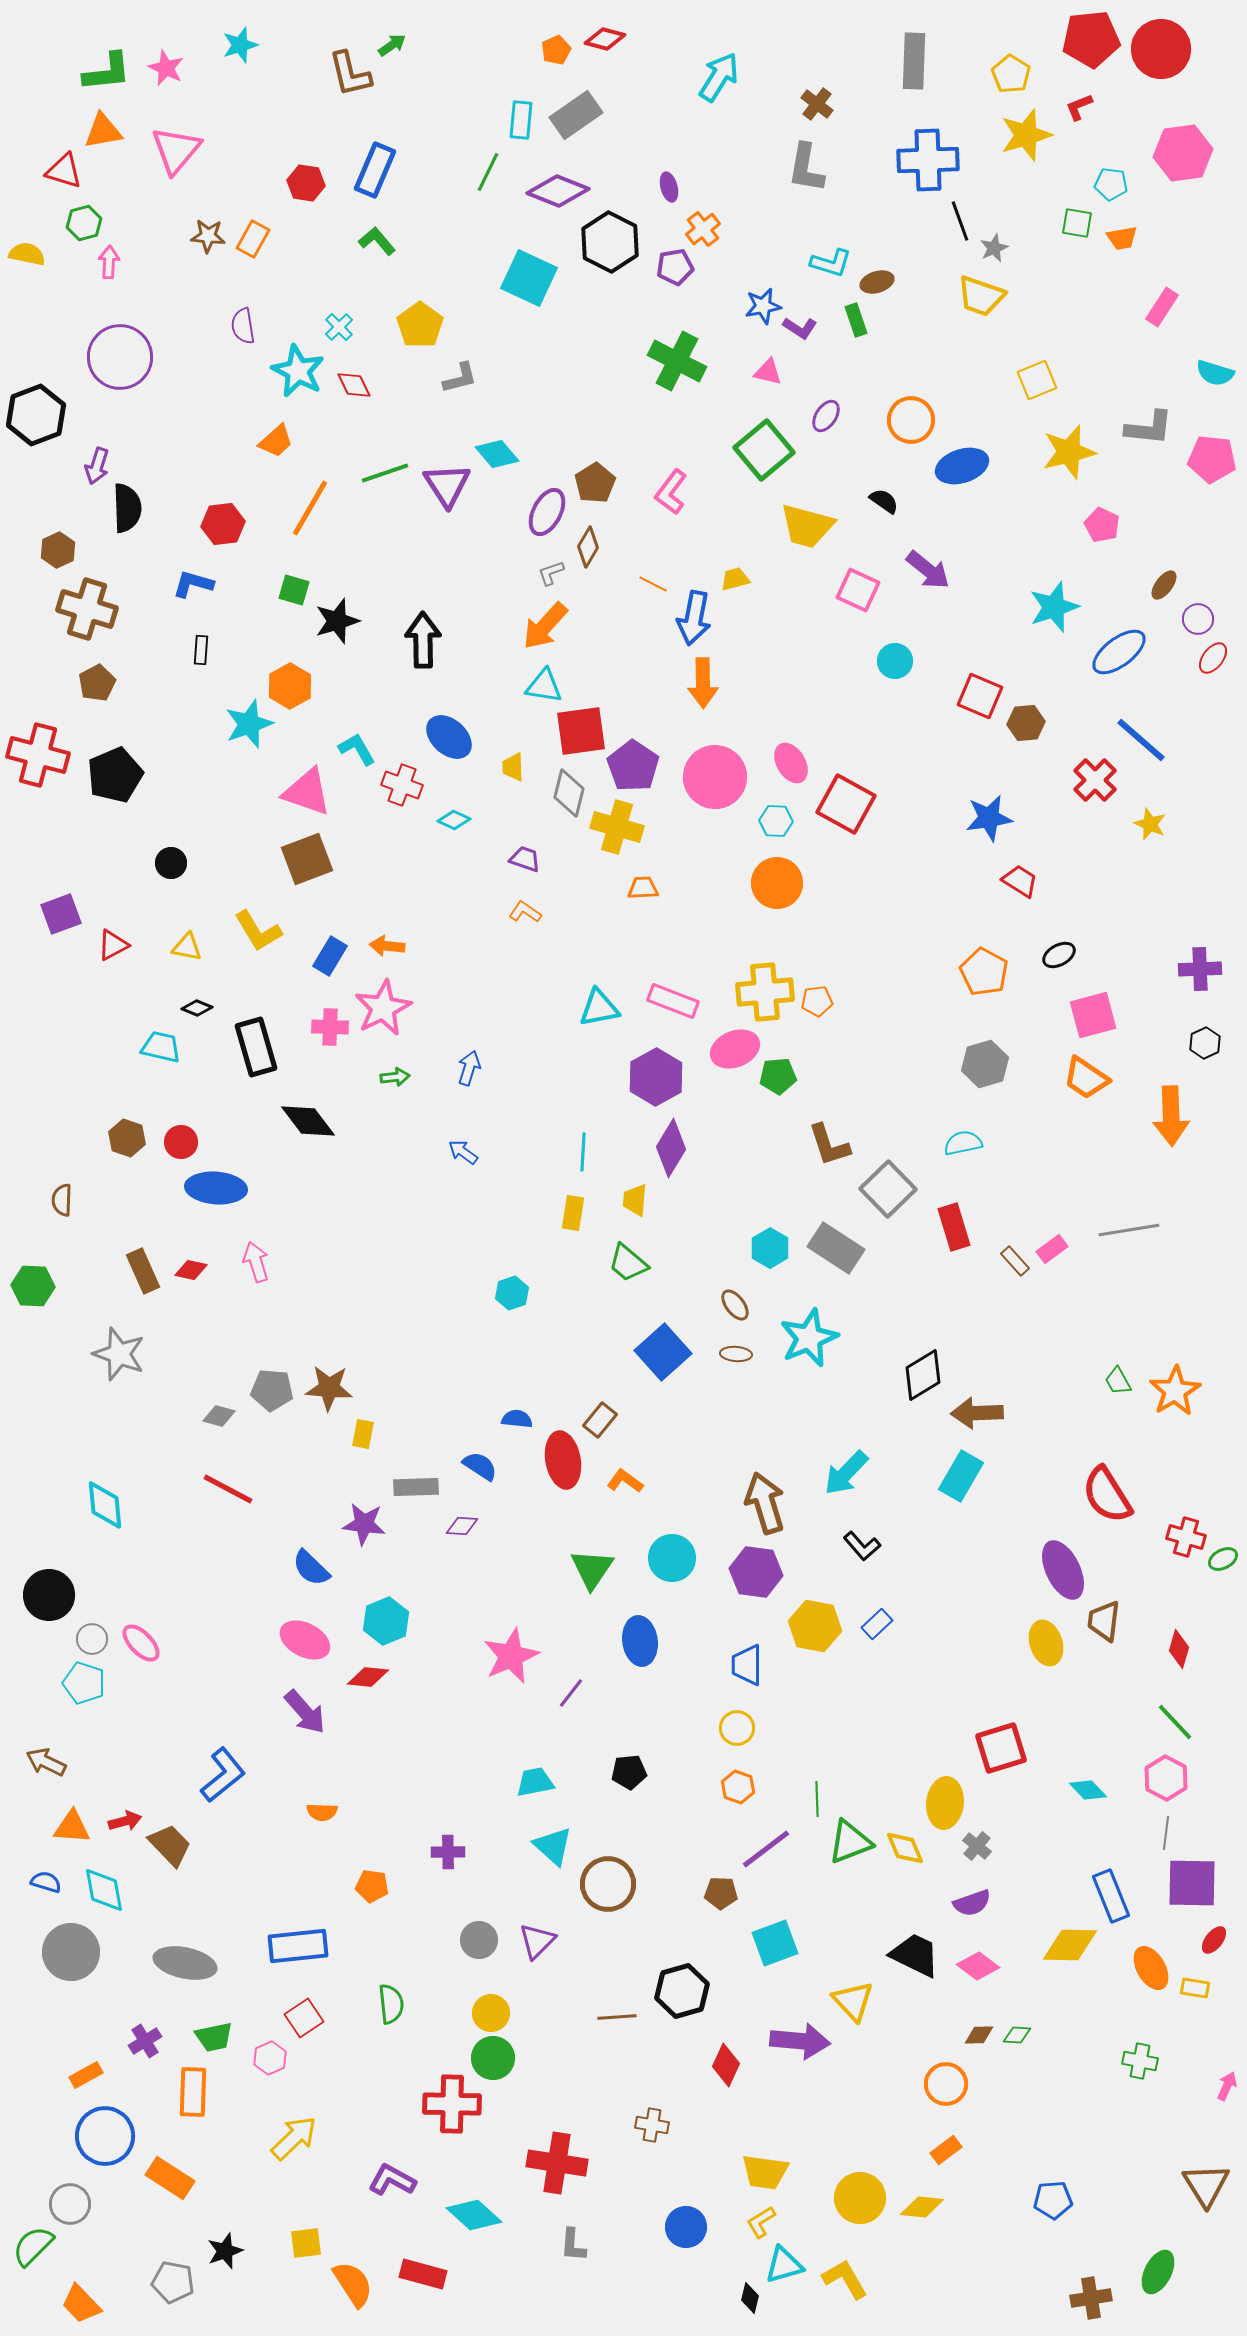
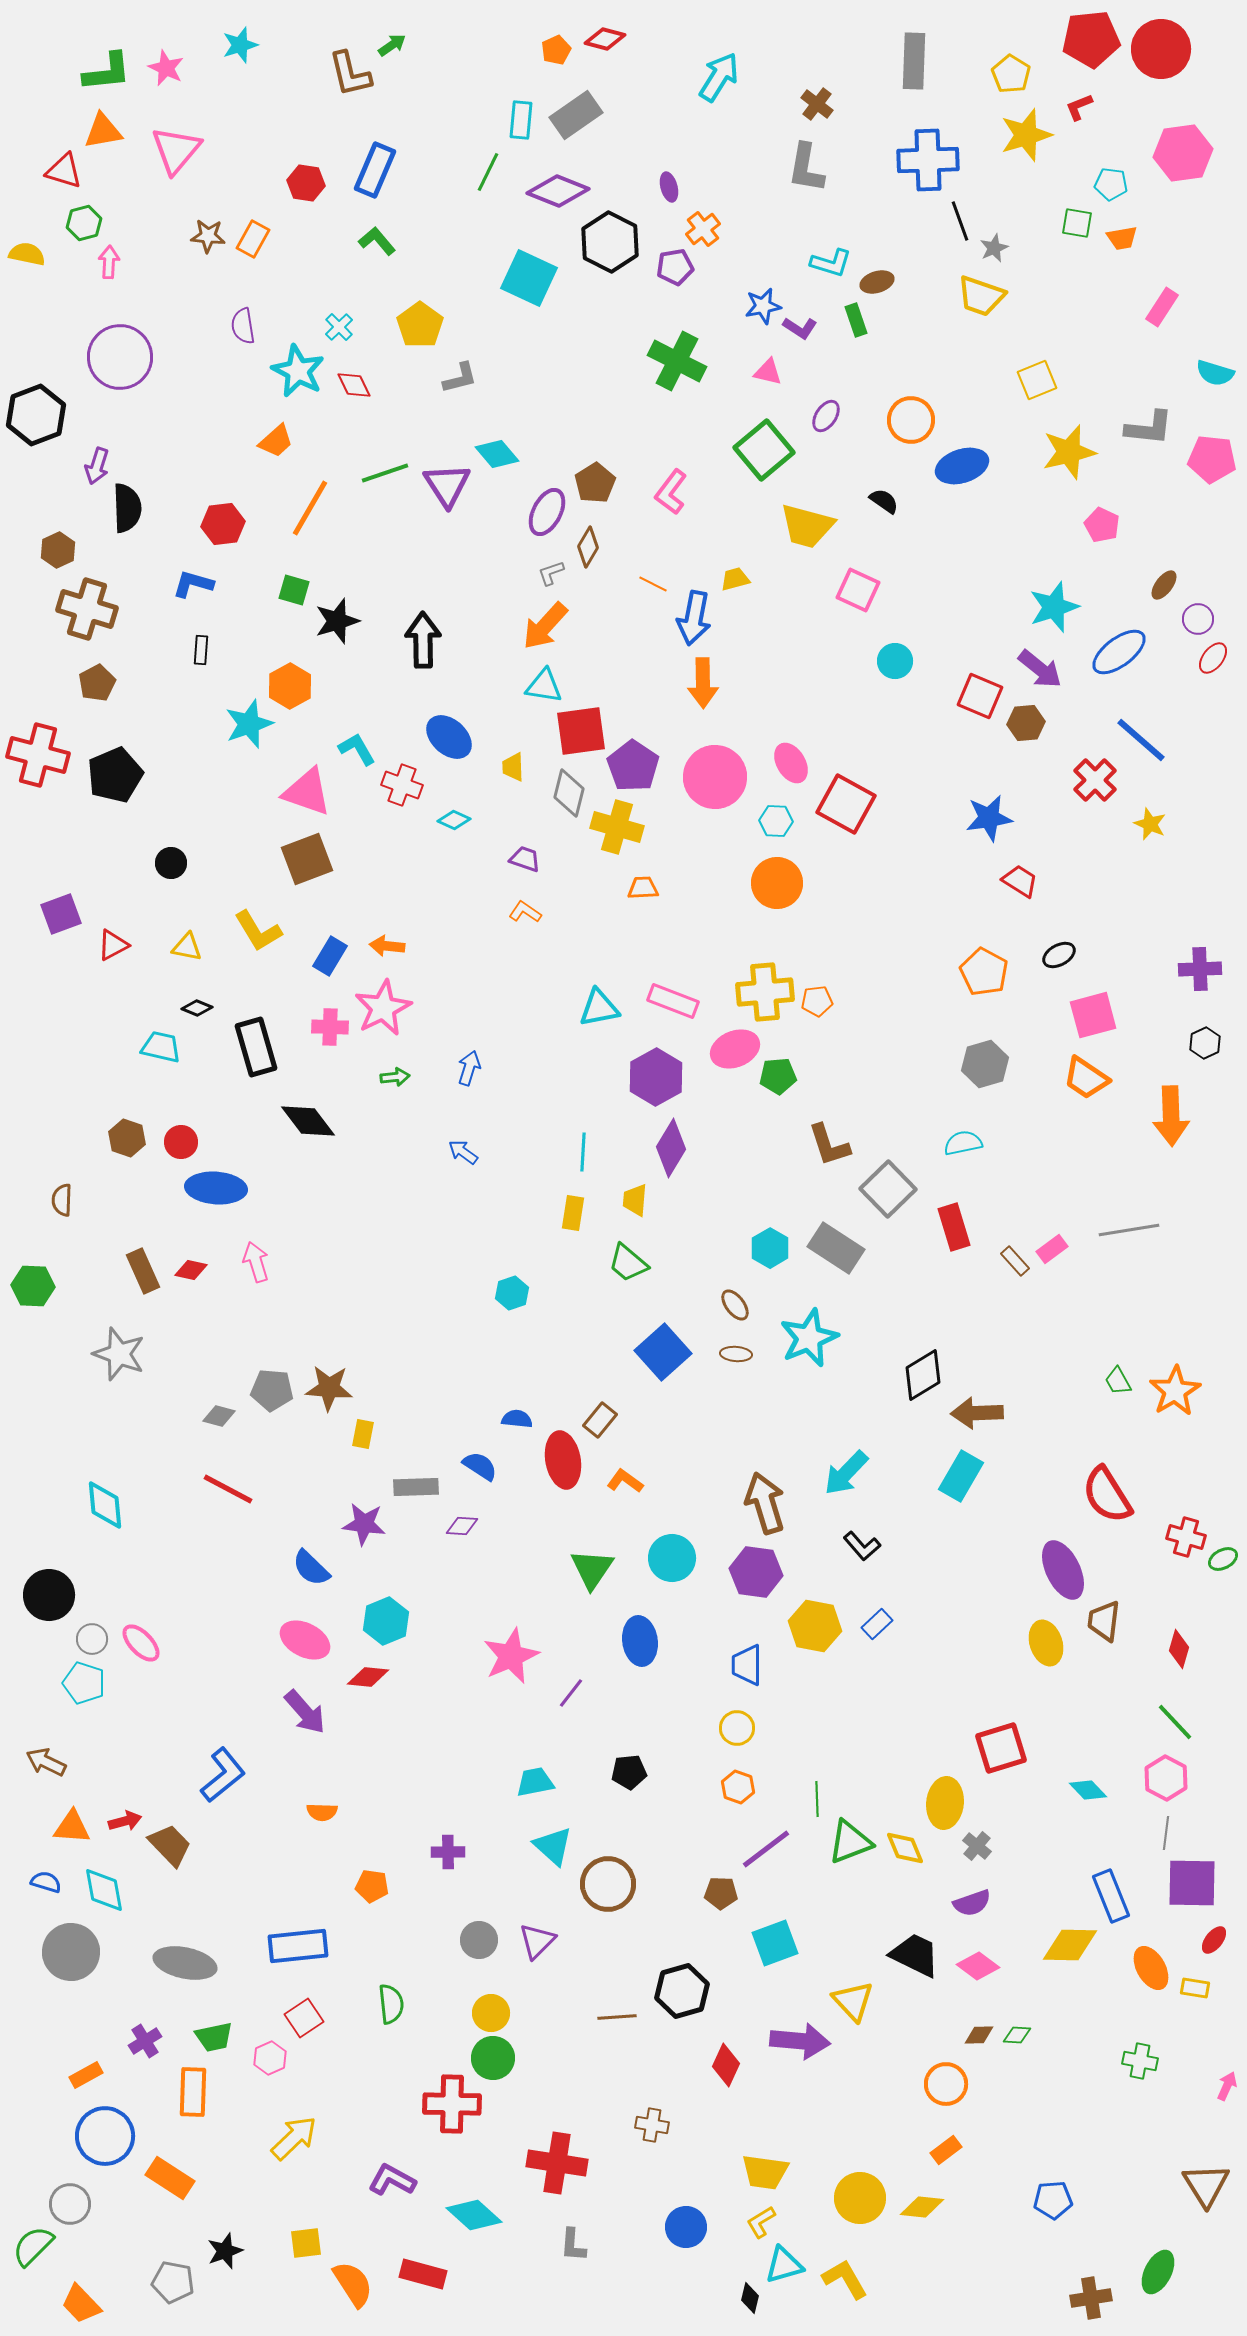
purple arrow at (928, 570): moved 112 px right, 99 px down
